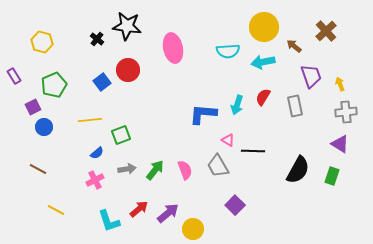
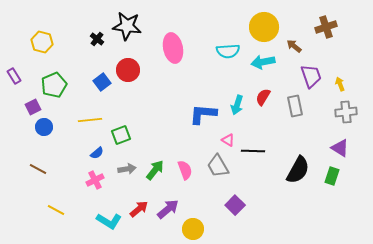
brown cross at (326, 31): moved 4 px up; rotated 25 degrees clockwise
purple triangle at (340, 144): moved 4 px down
purple arrow at (168, 213): moved 4 px up
cyan L-shape at (109, 221): rotated 40 degrees counterclockwise
